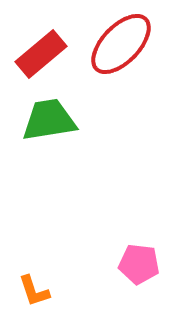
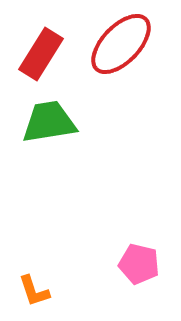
red rectangle: rotated 18 degrees counterclockwise
green trapezoid: moved 2 px down
pink pentagon: rotated 6 degrees clockwise
